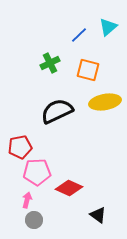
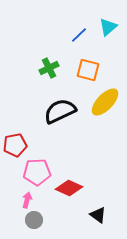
green cross: moved 1 px left, 5 px down
yellow ellipse: rotated 36 degrees counterclockwise
black semicircle: moved 3 px right
red pentagon: moved 5 px left, 2 px up
